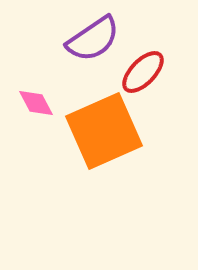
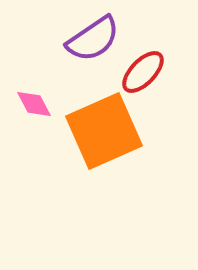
pink diamond: moved 2 px left, 1 px down
